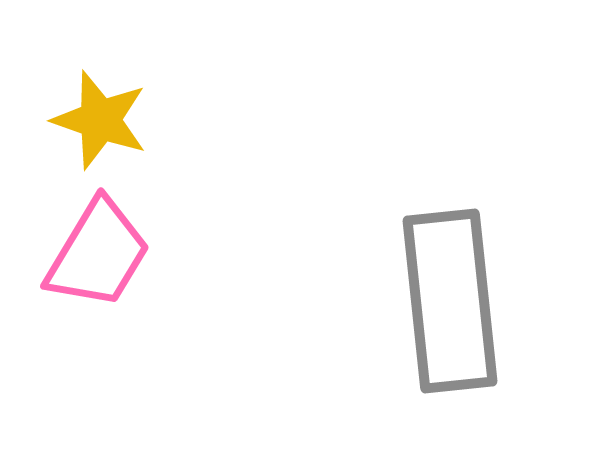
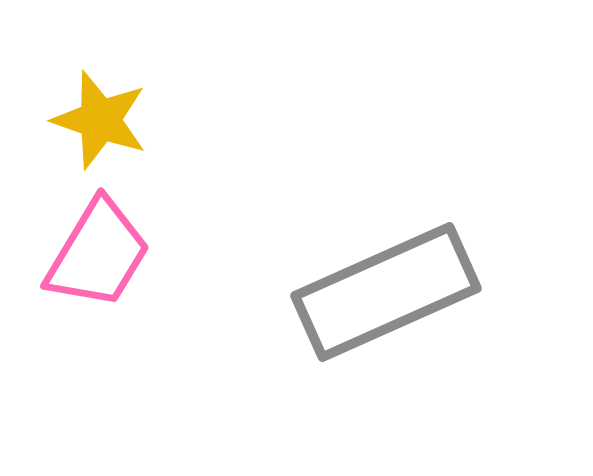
gray rectangle: moved 64 px left, 9 px up; rotated 72 degrees clockwise
